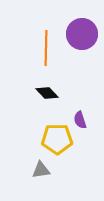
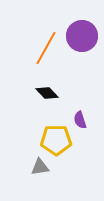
purple circle: moved 2 px down
orange line: rotated 28 degrees clockwise
yellow pentagon: moved 1 px left, 1 px down
gray triangle: moved 1 px left, 3 px up
